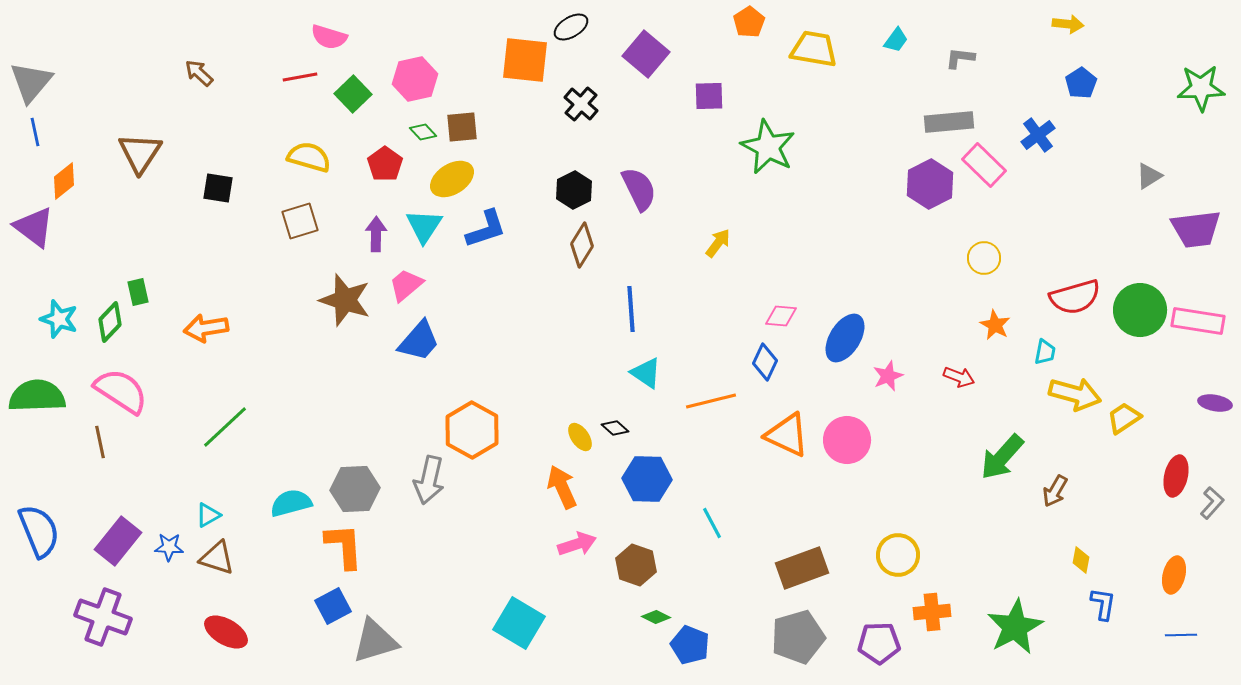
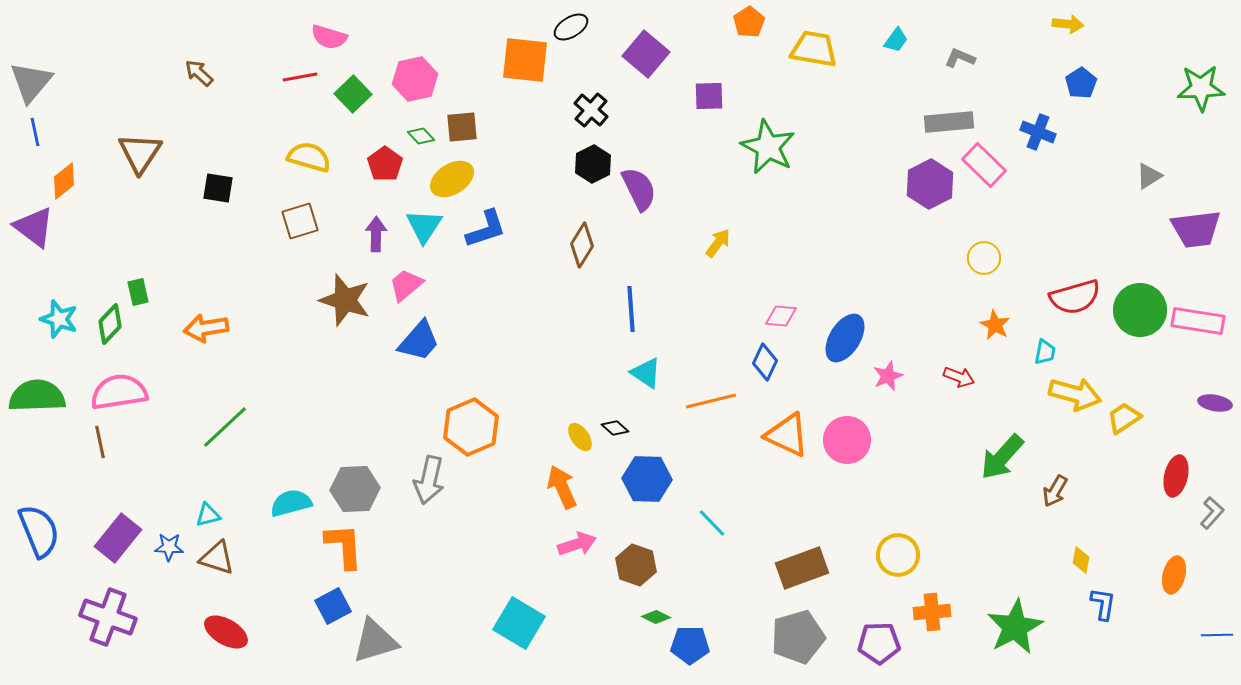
gray L-shape at (960, 58): rotated 16 degrees clockwise
black cross at (581, 104): moved 10 px right, 6 px down
green diamond at (423, 132): moved 2 px left, 4 px down
blue cross at (1038, 135): moved 3 px up; rotated 32 degrees counterclockwise
black hexagon at (574, 190): moved 19 px right, 26 px up
green diamond at (110, 322): moved 2 px down
pink semicircle at (121, 391): moved 2 px left, 1 px down; rotated 42 degrees counterclockwise
orange hexagon at (472, 430): moved 1 px left, 3 px up; rotated 8 degrees clockwise
gray L-shape at (1212, 503): moved 10 px down
cyan triangle at (208, 515): rotated 16 degrees clockwise
cyan line at (712, 523): rotated 16 degrees counterclockwise
purple rectangle at (118, 541): moved 3 px up
purple cross at (103, 617): moved 5 px right
blue line at (1181, 635): moved 36 px right
blue pentagon at (690, 645): rotated 21 degrees counterclockwise
